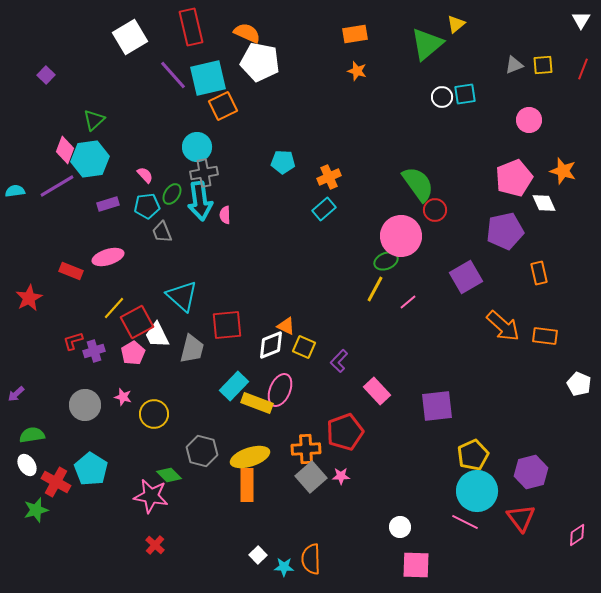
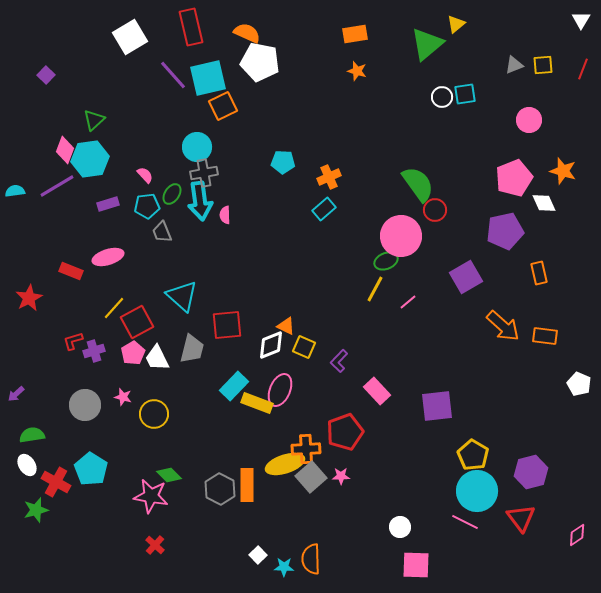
white trapezoid at (157, 335): moved 23 px down
gray hexagon at (202, 451): moved 18 px right, 38 px down; rotated 12 degrees clockwise
yellow pentagon at (473, 455): rotated 16 degrees counterclockwise
yellow ellipse at (250, 457): moved 35 px right, 7 px down
